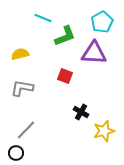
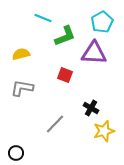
yellow semicircle: moved 1 px right
red square: moved 1 px up
black cross: moved 10 px right, 4 px up
gray line: moved 29 px right, 6 px up
